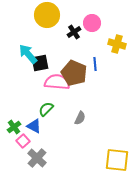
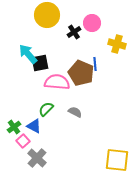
brown pentagon: moved 7 px right
gray semicircle: moved 5 px left, 6 px up; rotated 88 degrees counterclockwise
